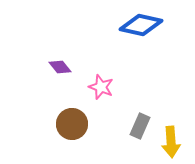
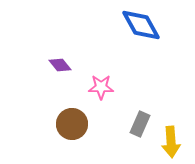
blue diamond: rotated 48 degrees clockwise
purple diamond: moved 2 px up
pink star: rotated 20 degrees counterclockwise
gray rectangle: moved 2 px up
